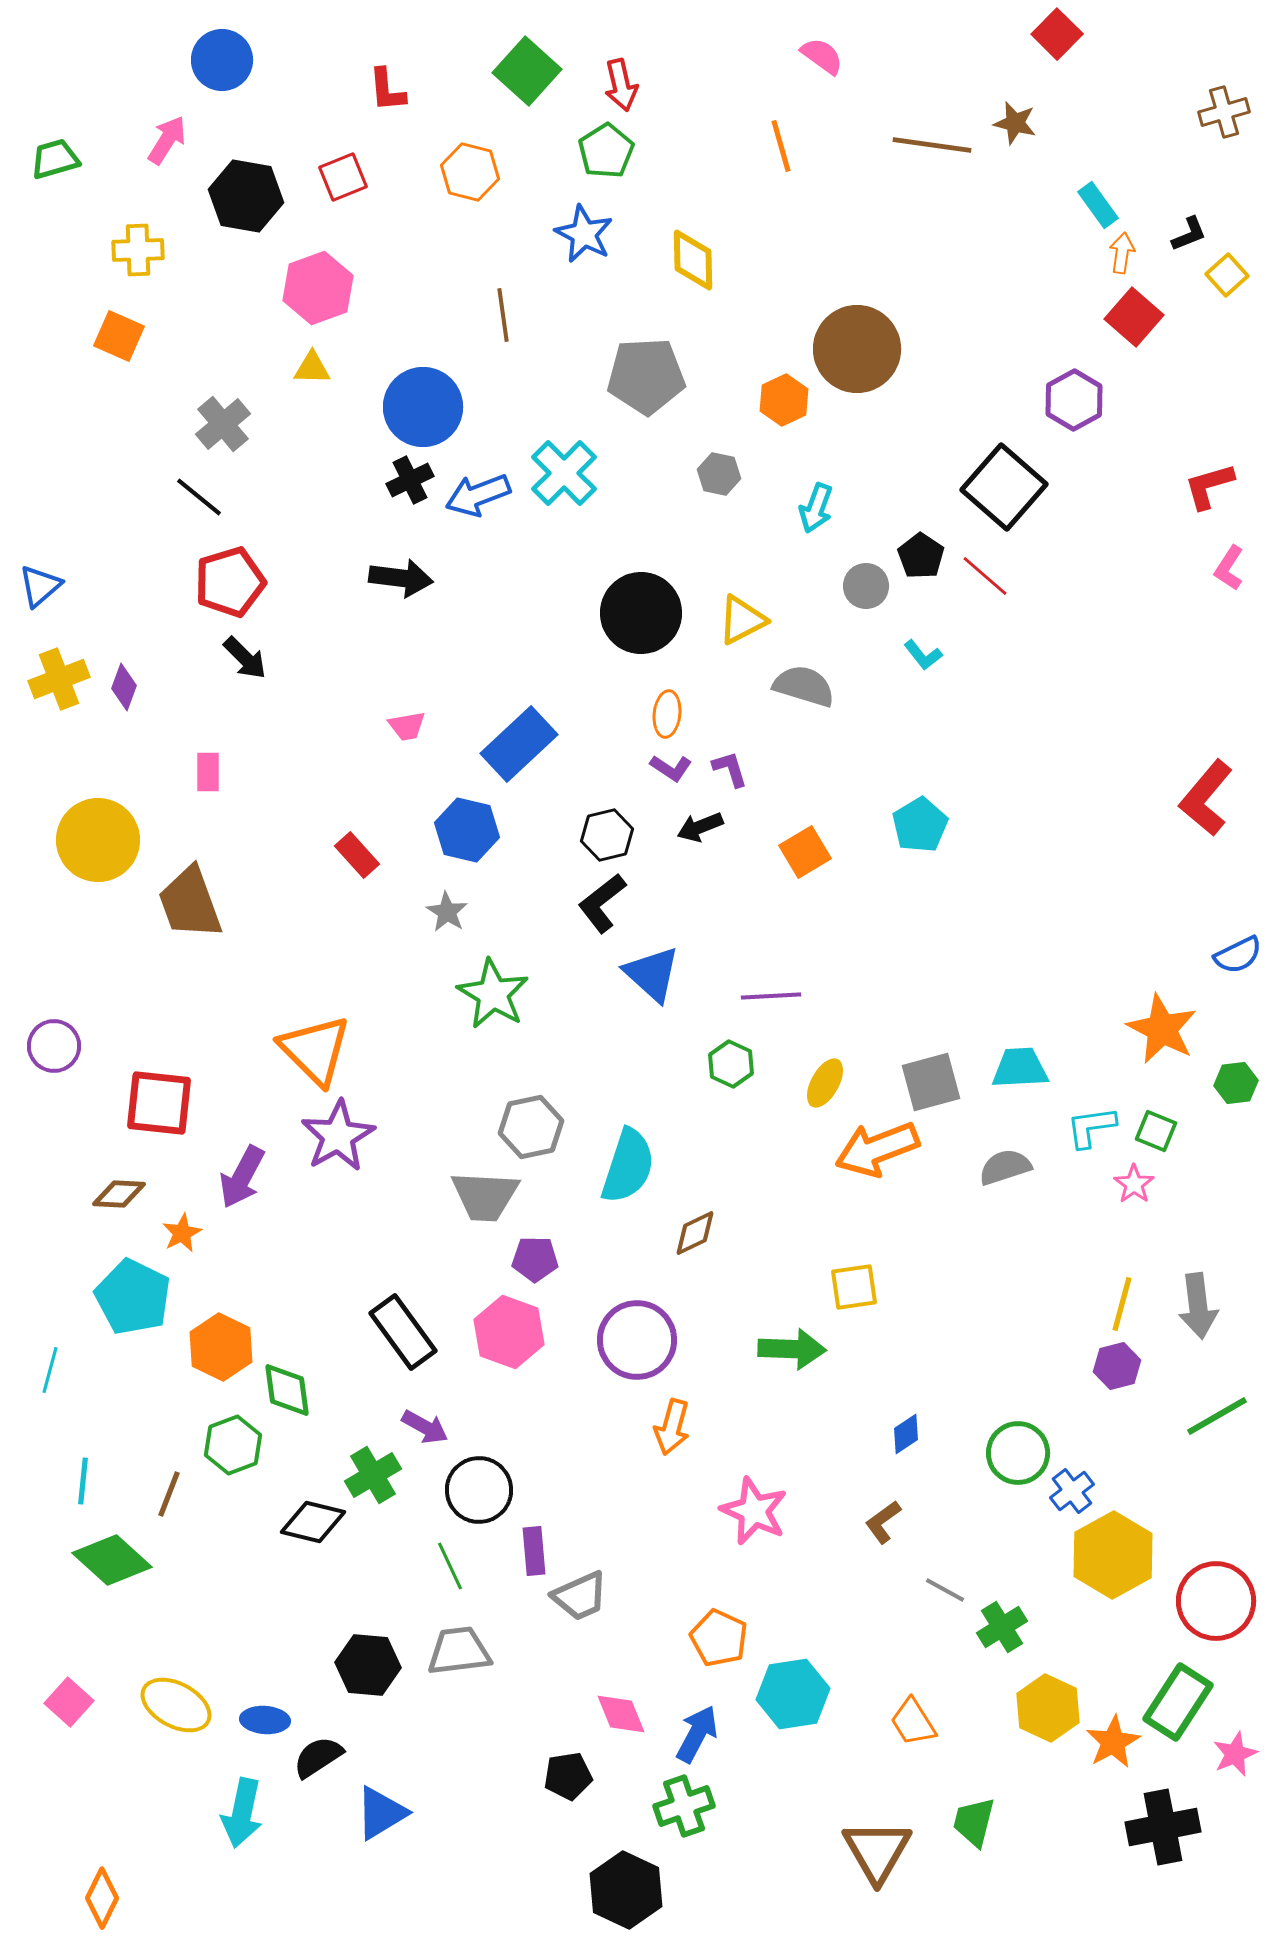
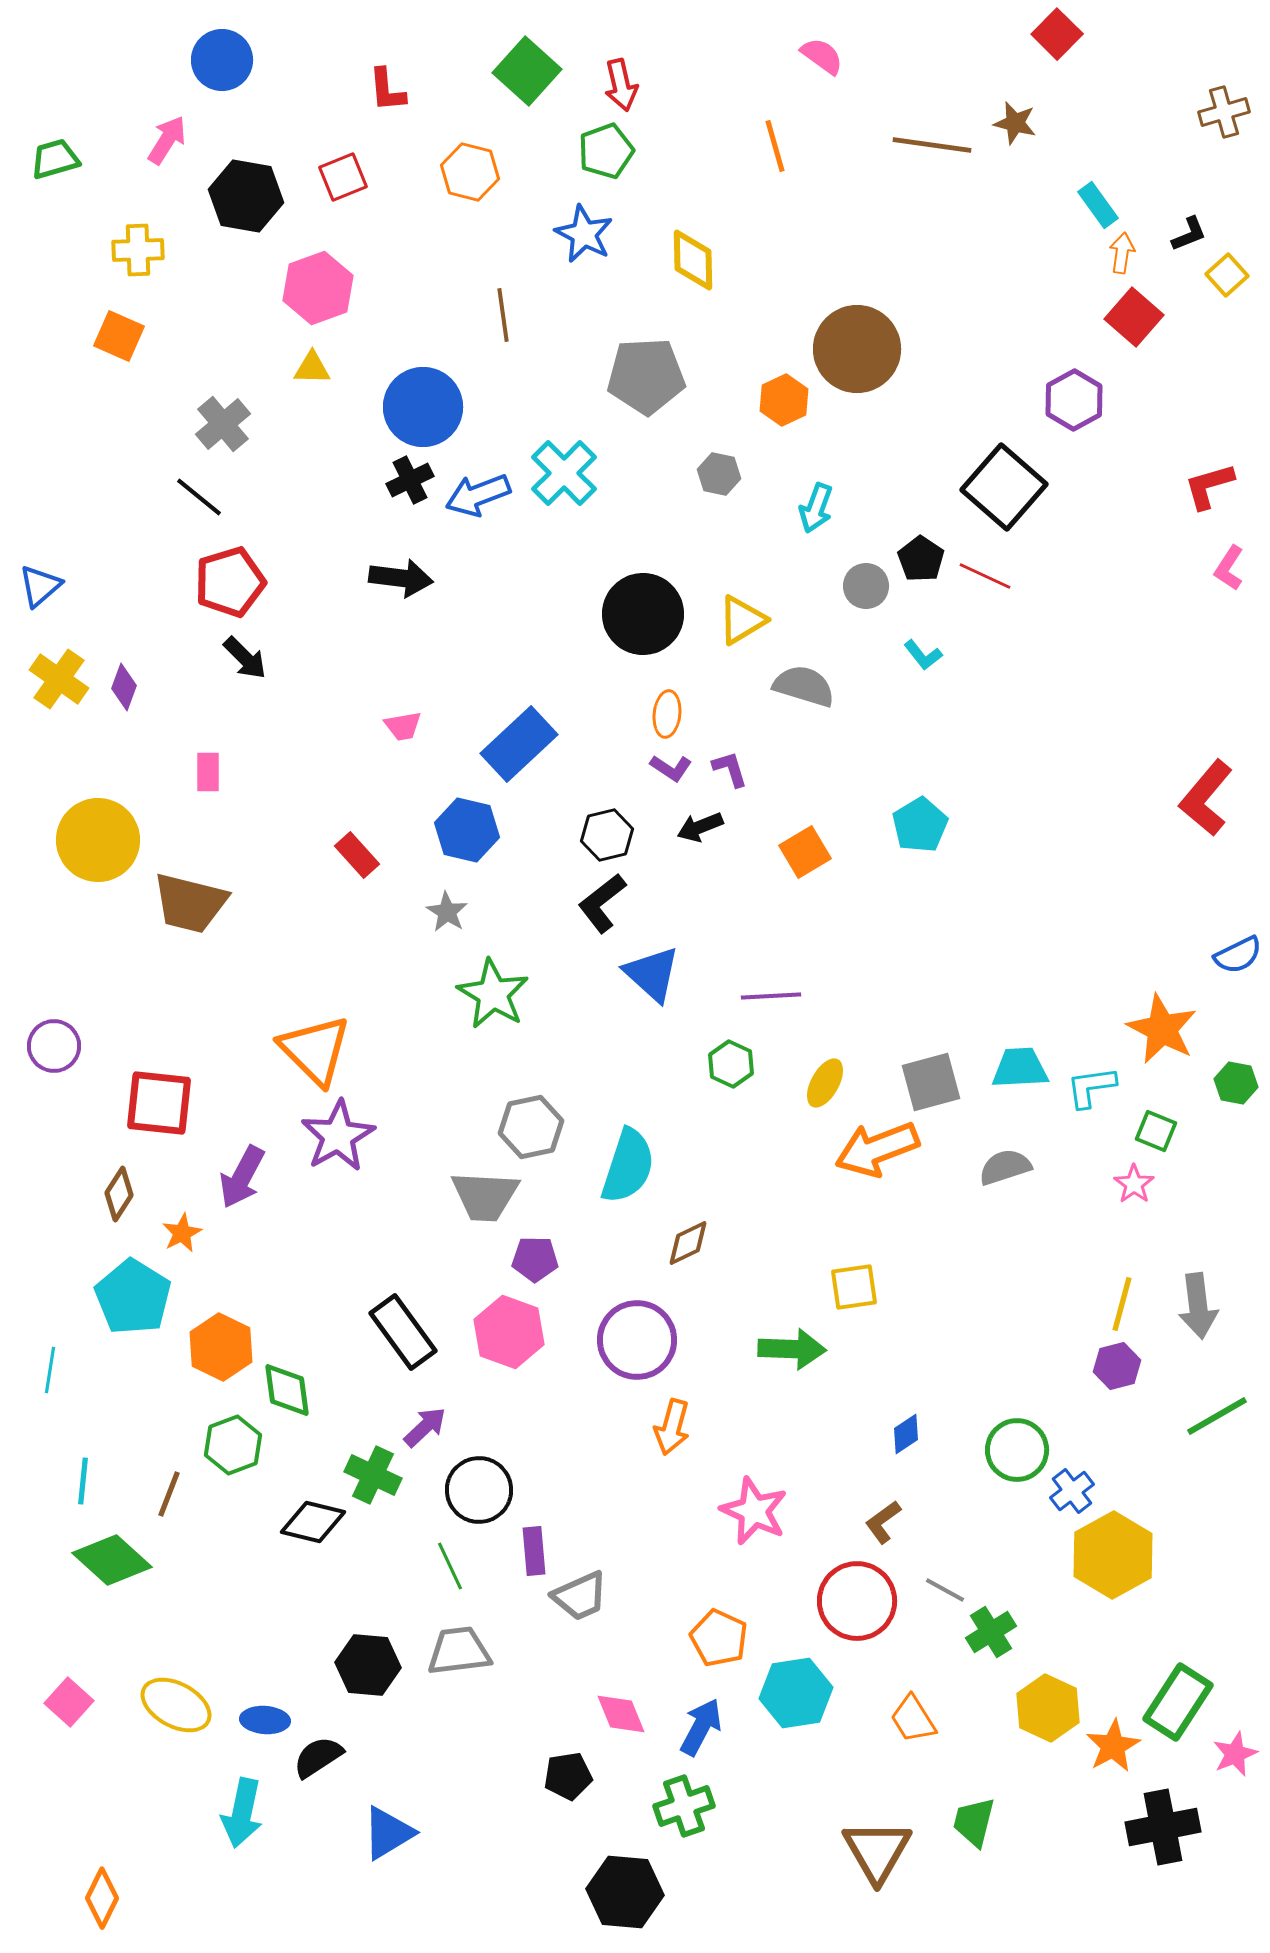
orange line at (781, 146): moved 6 px left
green pentagon at (606, 151): rotated 12 degrees clockwise
black pentagon at (921, 556): moved 3 px down
red line at (985, 576): rotated 16 degrees counterclockwise
black circle at (641, 613): moved 2 px right, 1 px down
yellow triangle at (742, 620): rotated 4 degrees counterclockwise
yellow cross at (59, 679): rotated 34 degrees counterclockwise
pink trapezoid at (407, 726): moved 4 px left
brown trapezoid at (190, 903): rotated 56 degrees counterclockwise
green hexagon at (1236, 1083): rotated 18 degrees clockwise
cyan L-shape at (1091, 1127): moved 40 px up
brown diamond at (119, 1194): rotated 60 degrees counterclockwise
brown diamond at (695, 1233): moved 7 px left, 10 px down
cyan pentagon at (133, 1297): rotated 6 degrees clockwise
cyan line at (50, 1370): rotated 6 degrees counterclockwise
purple arrow at (425, 1427): rotated 72 degrees counterclockwise
green circle at (1018, 1453): moved 1 px left, 3 px up
green cross at (373, 1475): rotated 34 degrees counterclockwise
red circle at (1216, 1601): moved 359 px left
green cross at (1002, 1627): moved 11 px left, 5 px down
cyan hexagon at (793, 1694): moved 3 px right, 1 px up
orange trapezoid at (913, 1722): moved 3 px up
blue arrow at (697, 1734): moved 4 px right, 7 px up
orange star at (1113, 1742): moved 4 px down
blue triangle at (381, 1813): moved 7 px right, 20 px down
black hexagon at (626, 1890): moved 1 px left, 2 px down; rotated 20 degrees counterclockwise
